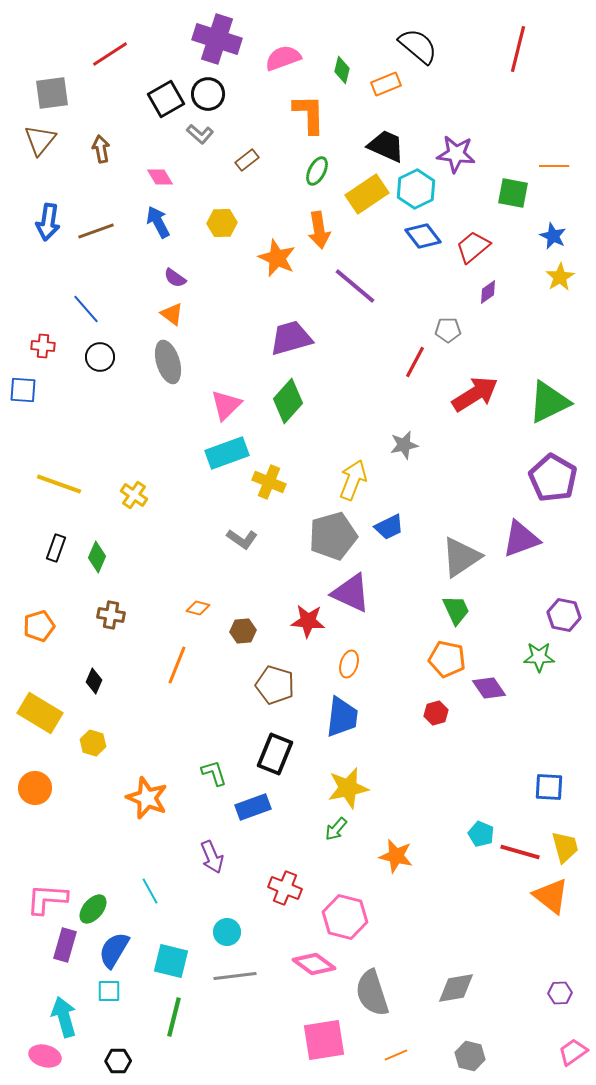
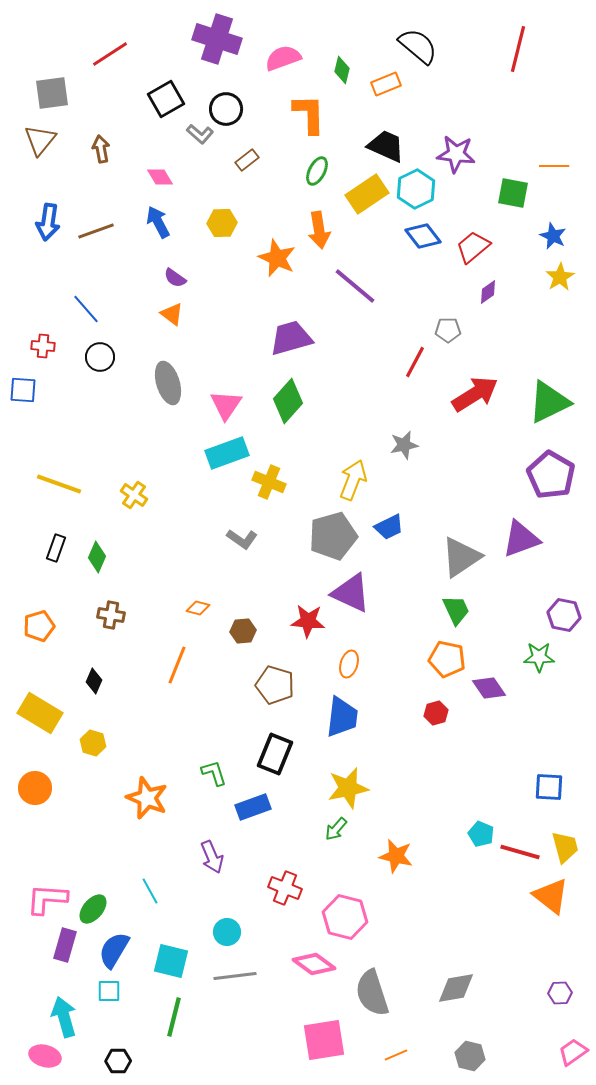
black circle at (208, 94): moved 18 px right, 15 px down
gray ellipse at (168, 362): moved 21 px down
pink triangle at (226, 405): rotated 12 degrees counterclockwise
purple pentagon at (553, 478): moved 2 px left, 3 px up
